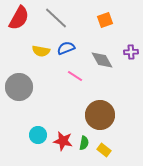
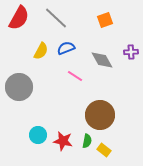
yellow semicircle: rotated 72 degrees counterclockwise
green semicircle: moved 3 px right, 2 px up
